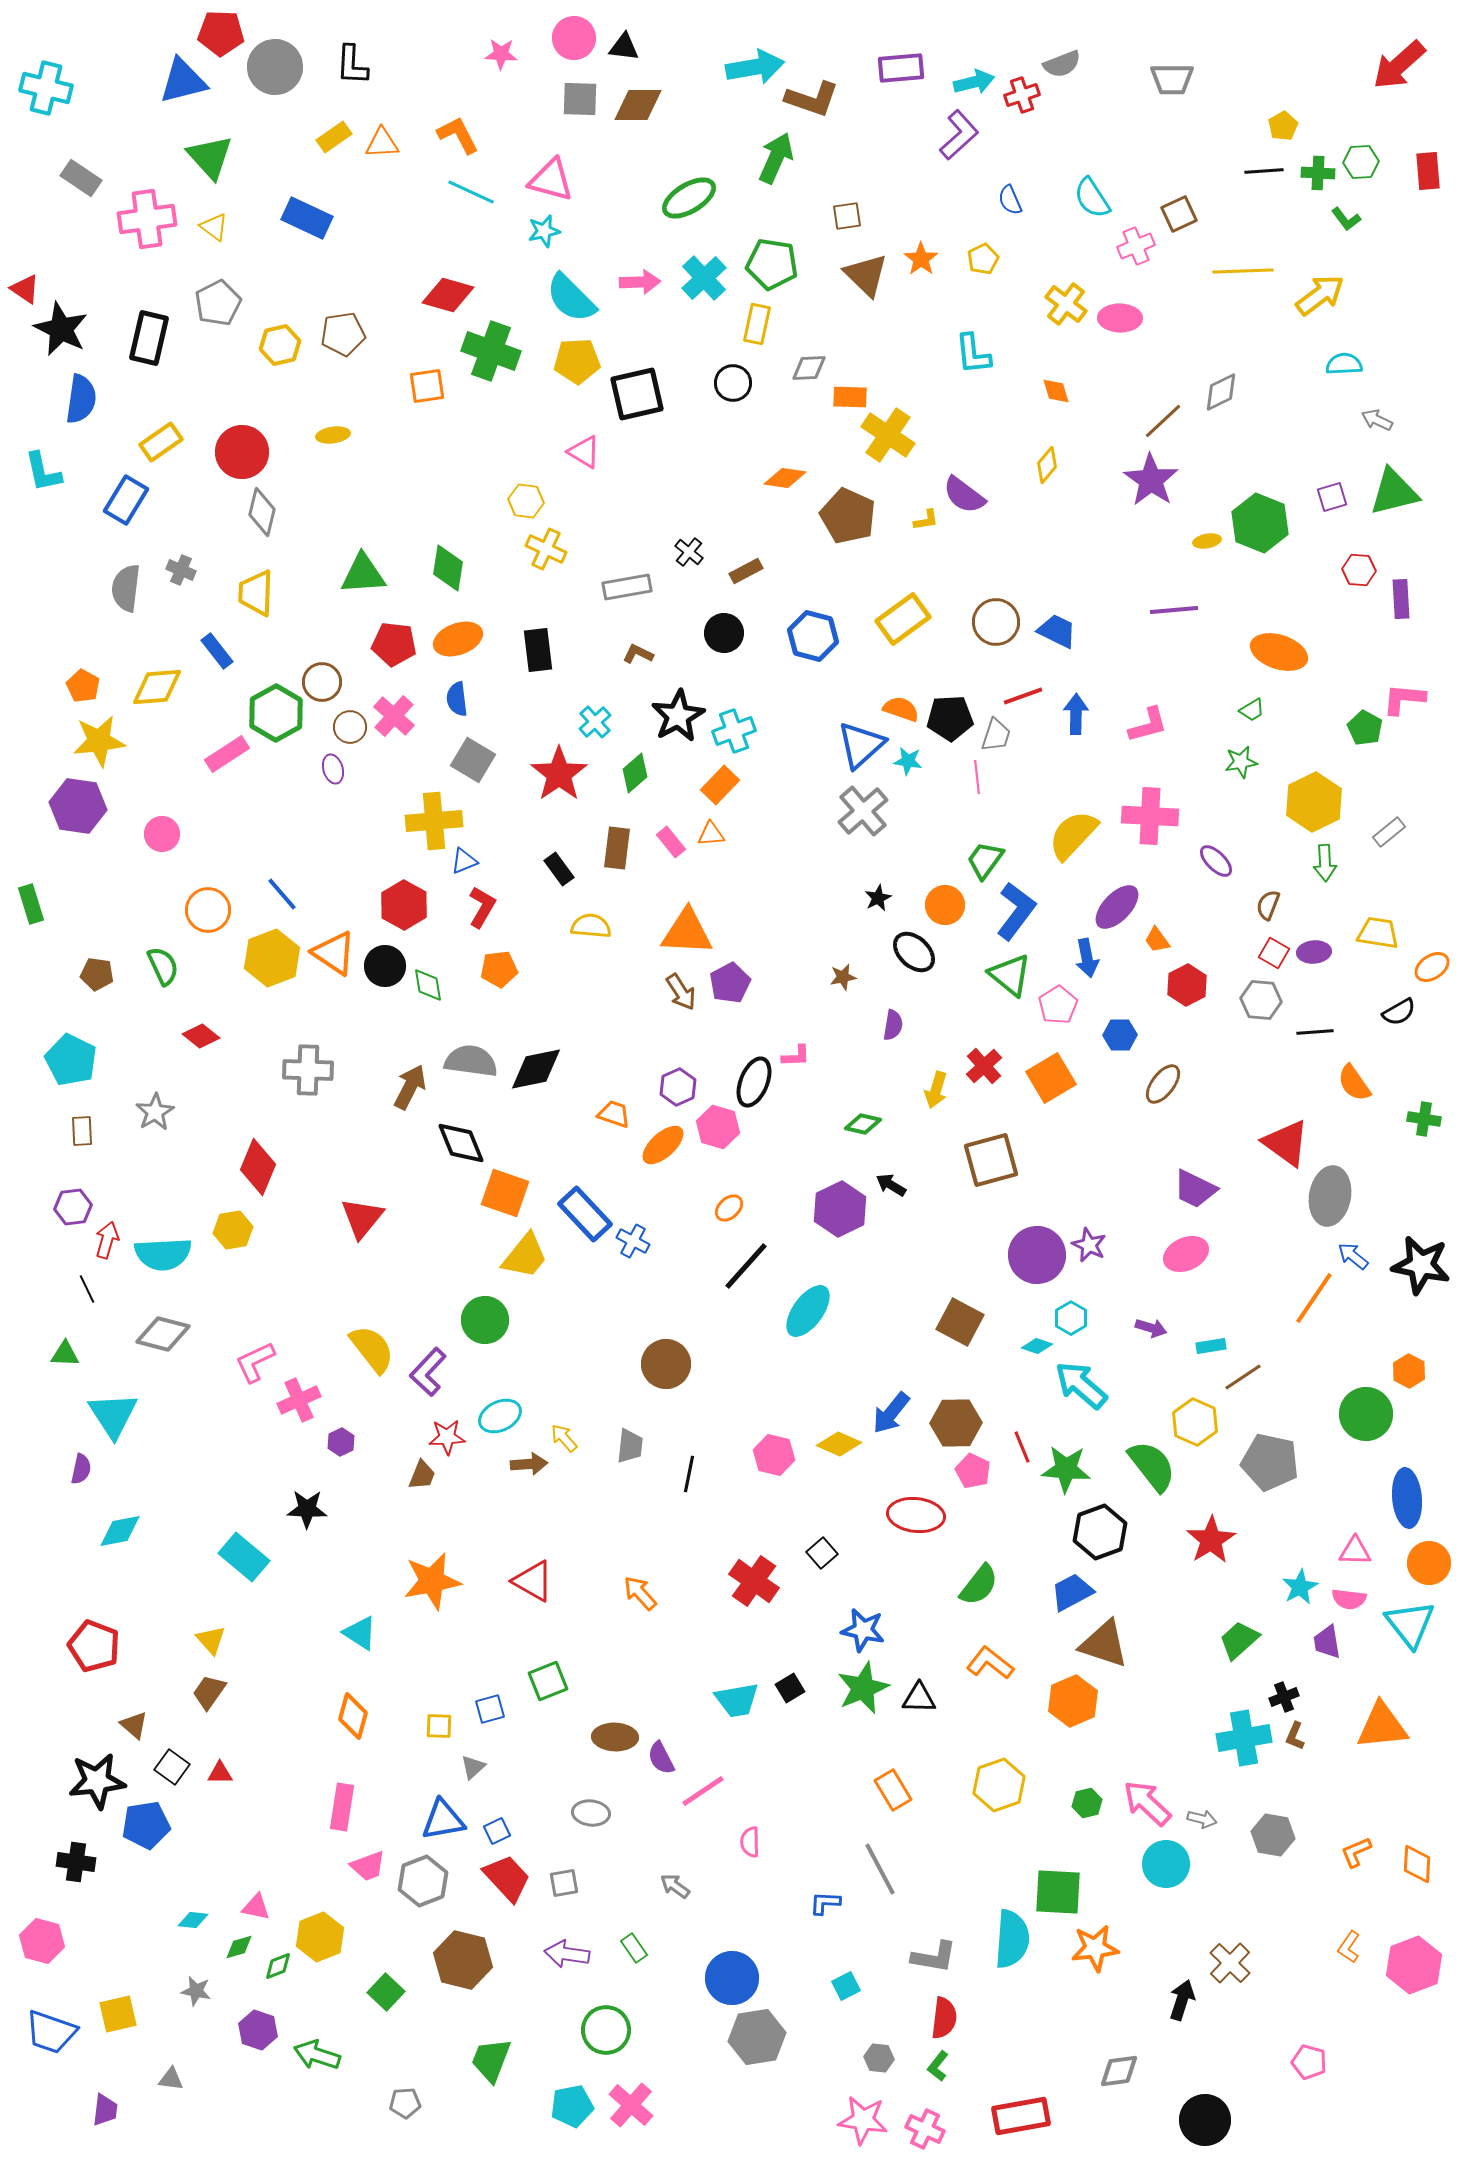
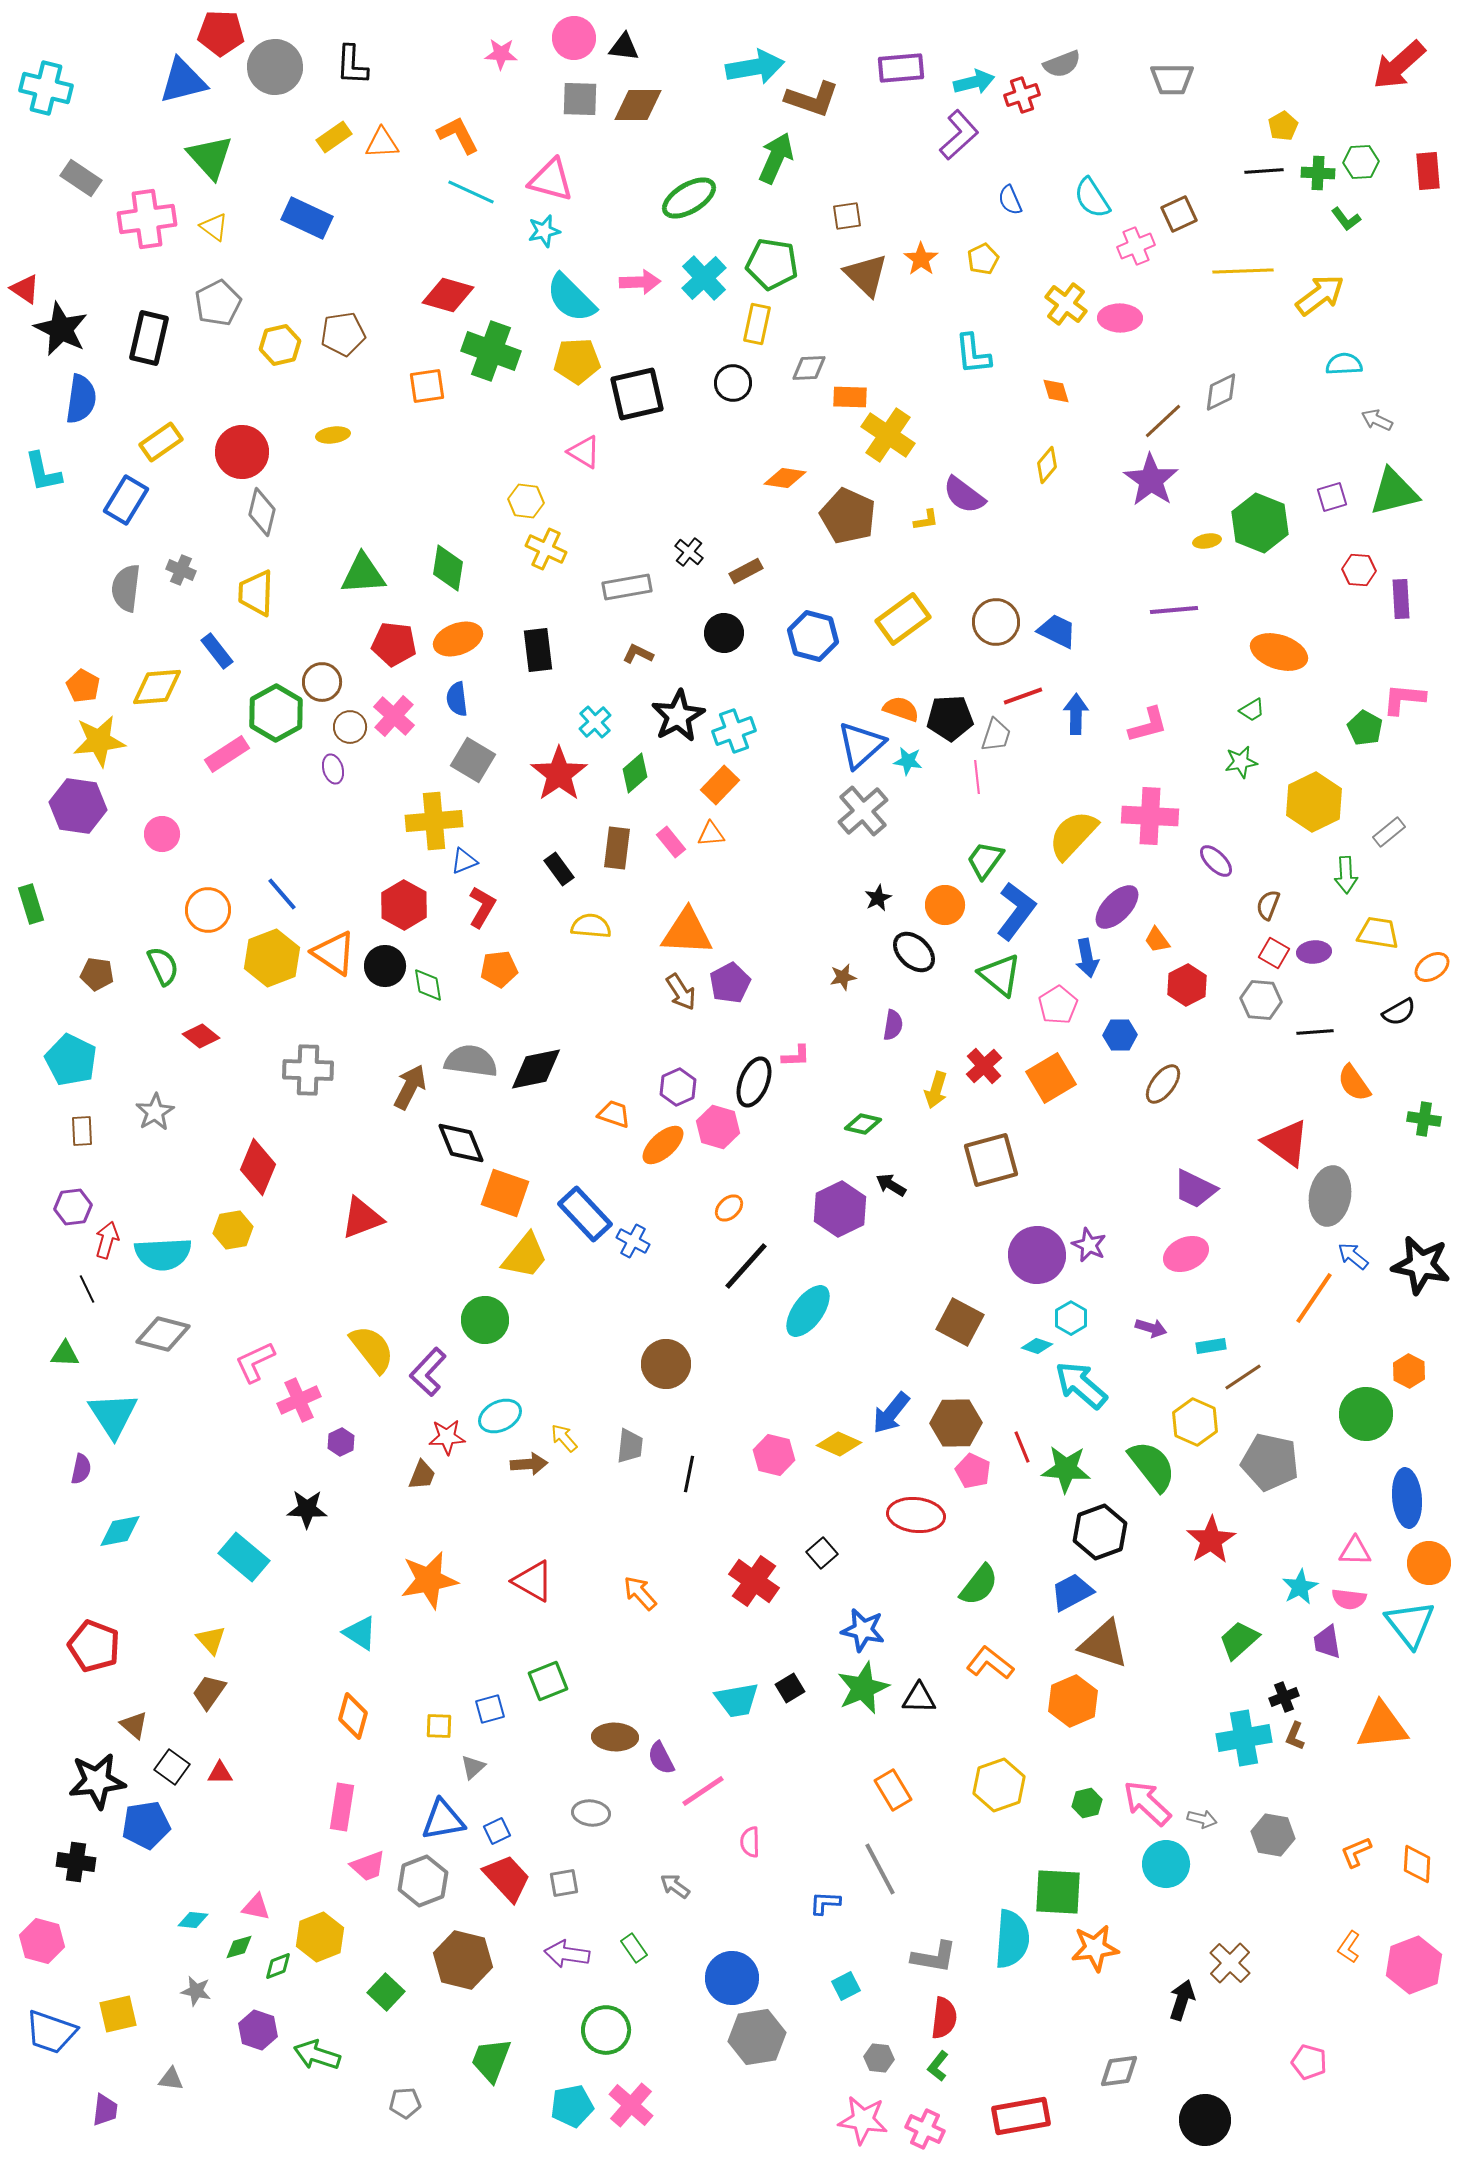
green arrow at (1325, 863): moved 21 px right, 12 px down
green triangle at (1010, 975): moved 10 px left
red triangle at (362, 1218): rotated 30 degrees clockwise
orange star at (432, 1581): moved 3 px left, 1 px up
